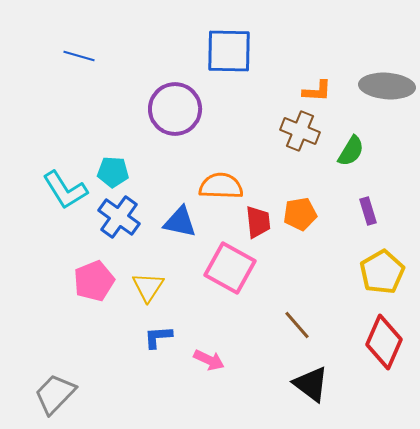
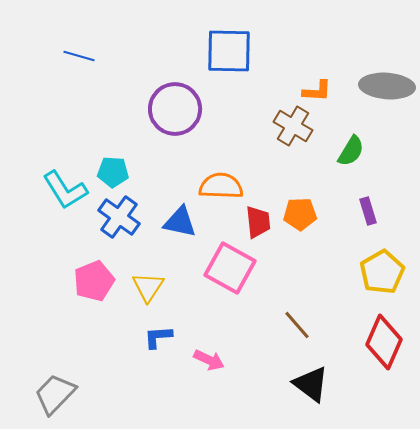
brown cross: moved 7 px left, 5 px up; rotated 9 degrees clockwise
orange pentagon: rotated 8 degrees clockwise
